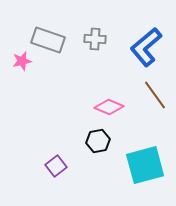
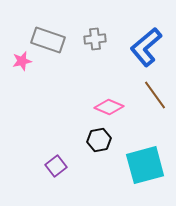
gray cross: rotated 10 degrees counterclockwise
black hexagon: moved 1 px right, 1 px up
